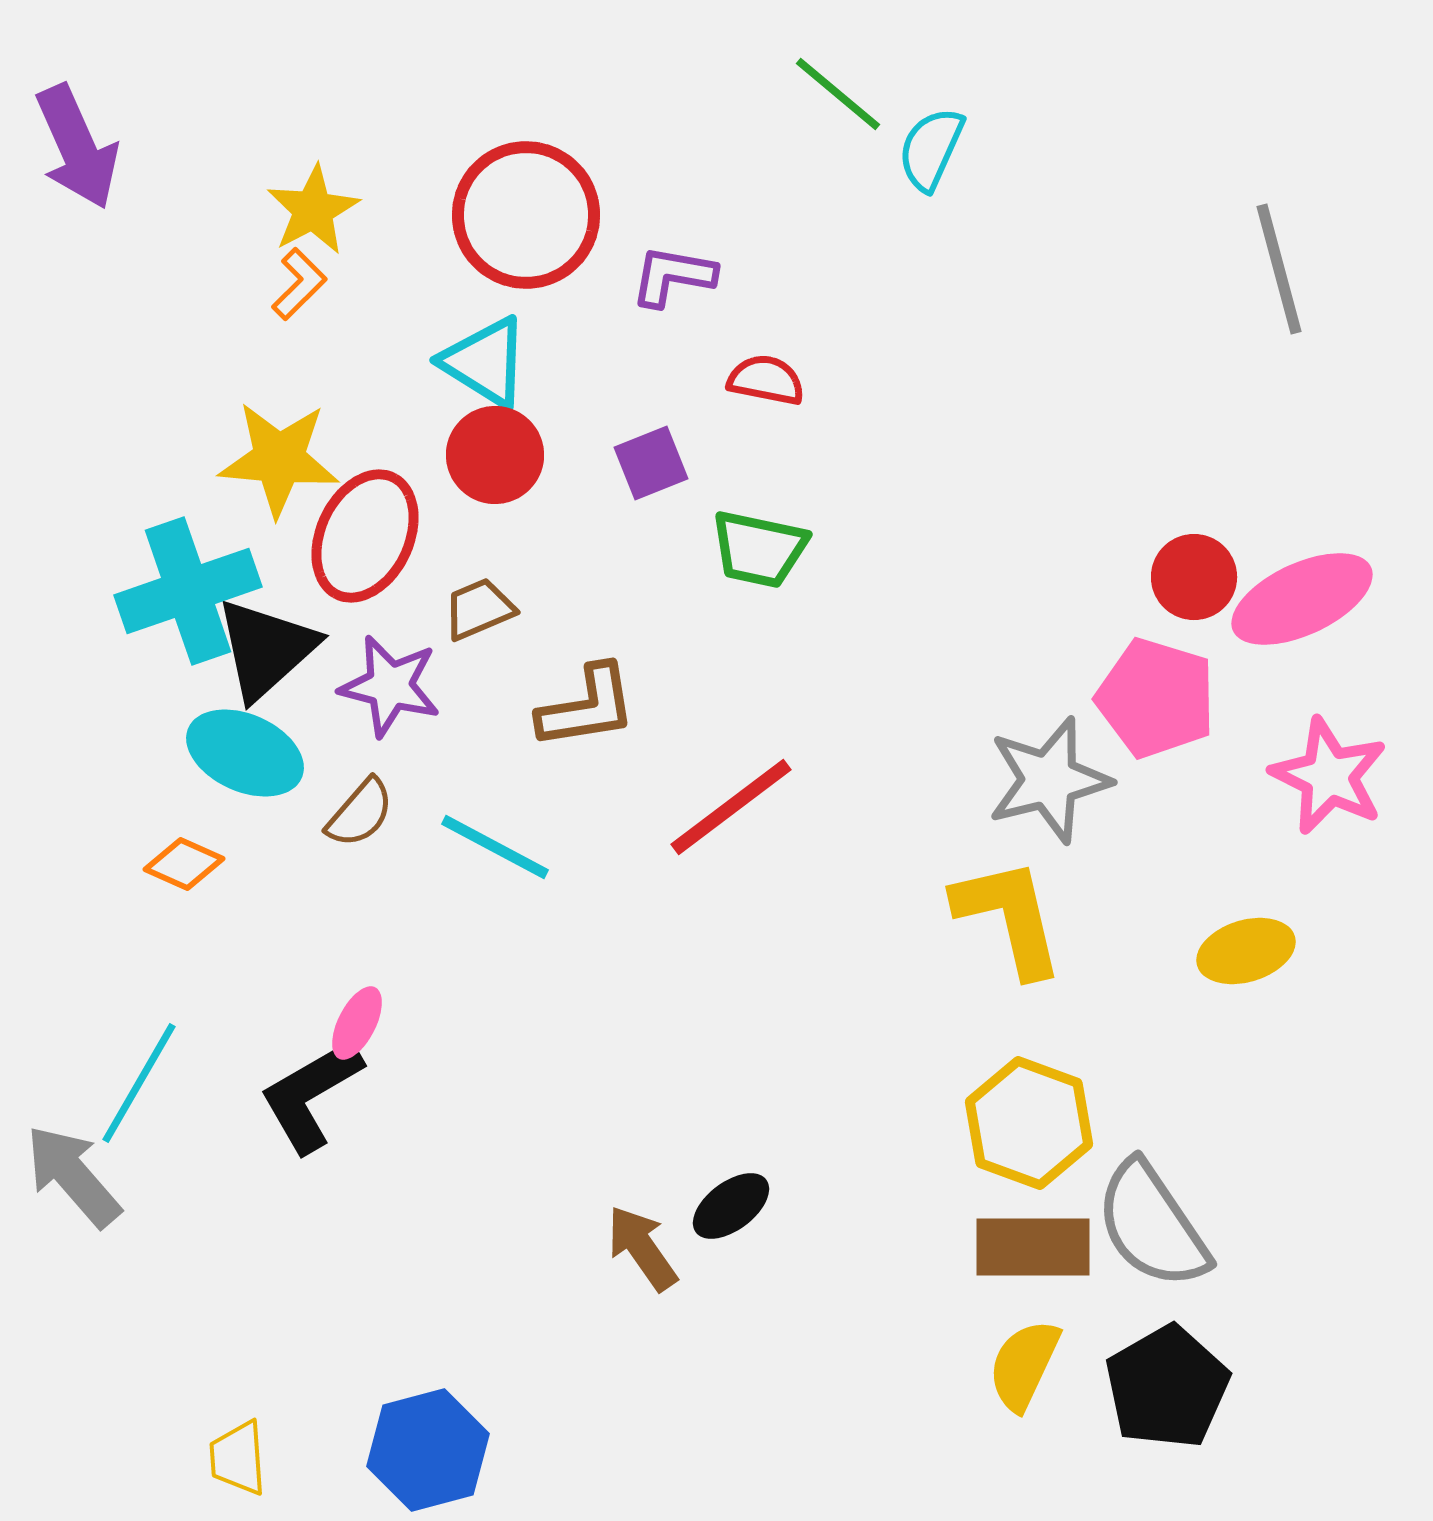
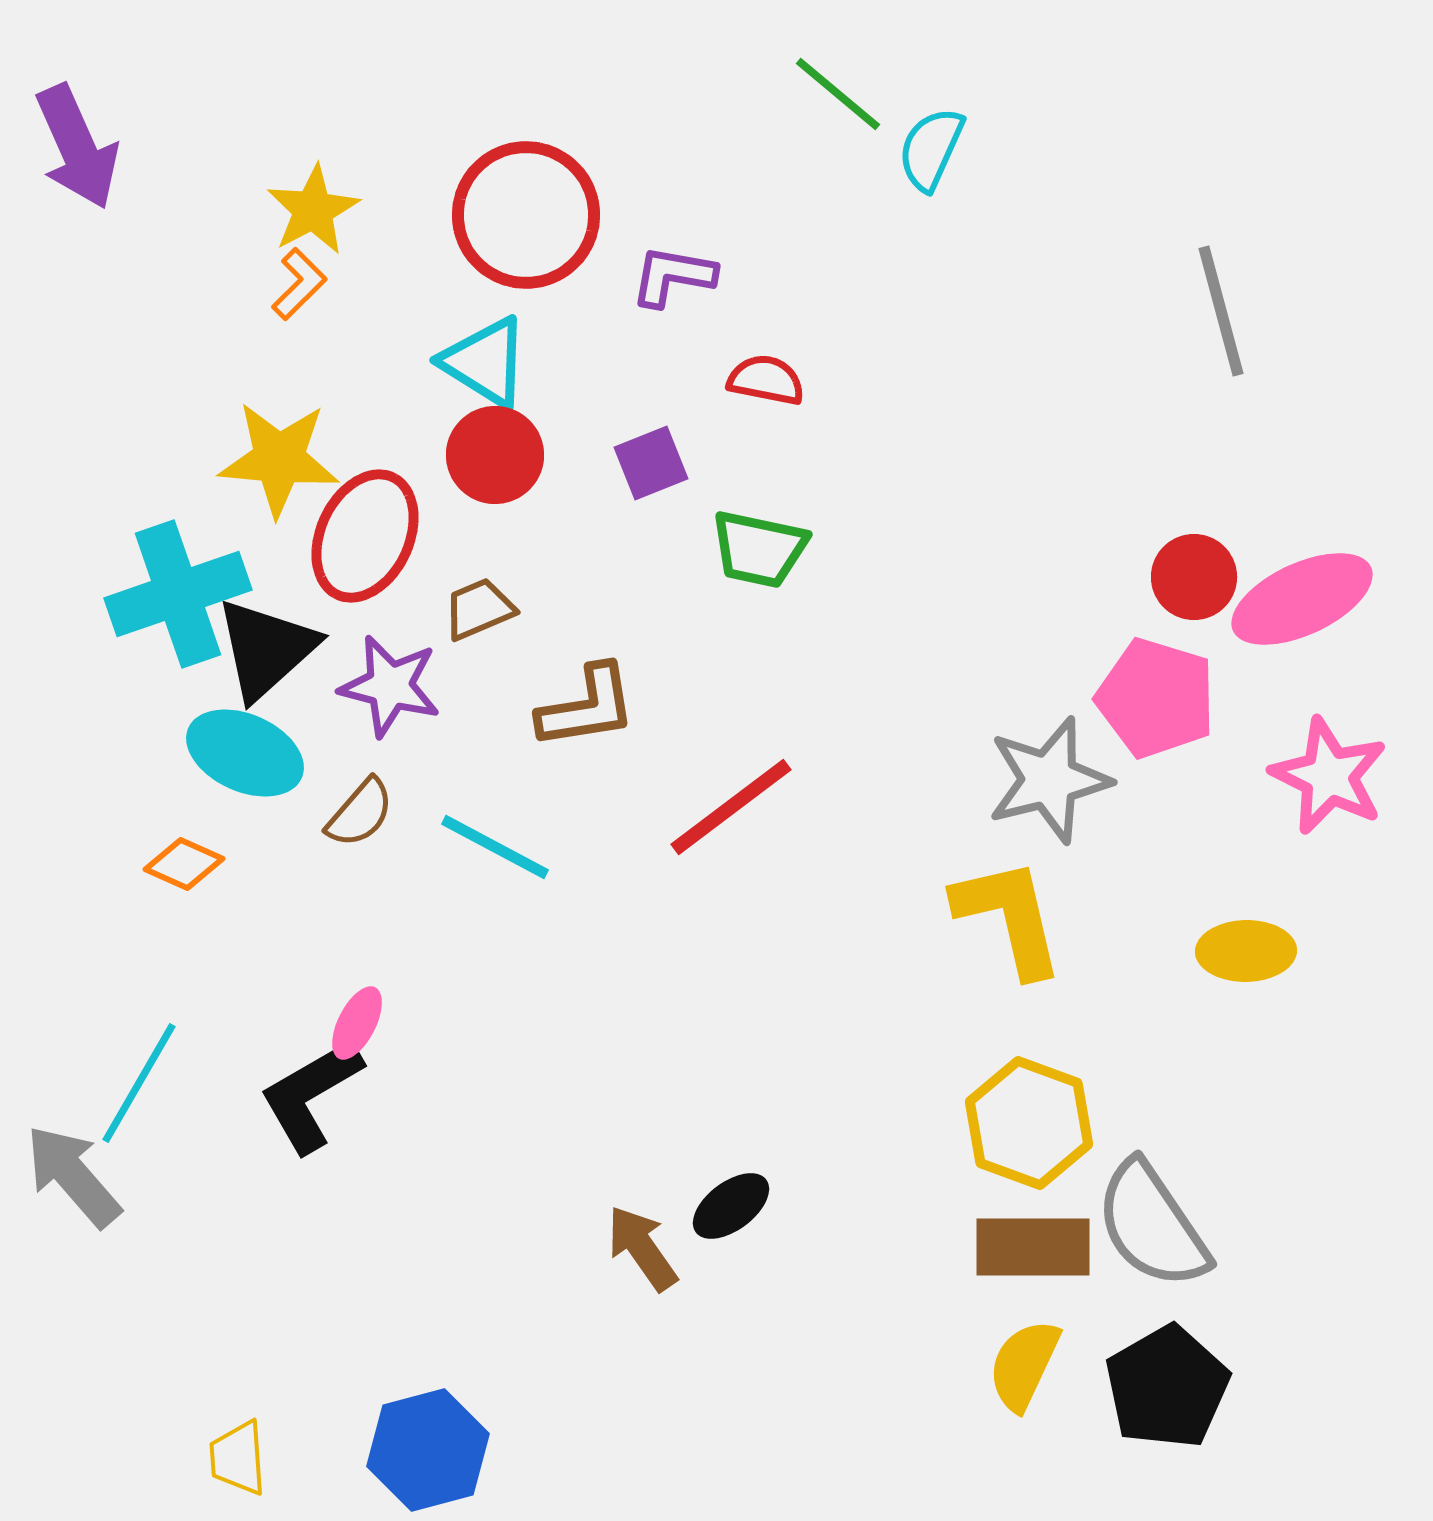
gray line at (1279, 269): moved 58 px left, 42 px down
cyan cross at (188, 591): moved 10 px left, 3 px down
yellow ellipse at (1246, 951): rotated 16 degrees clockwise
